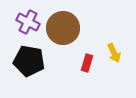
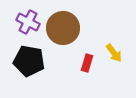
yellow arrow: rotated 12 degrees counterclockwise
